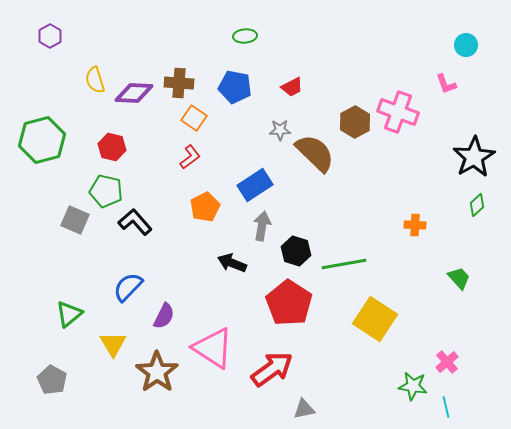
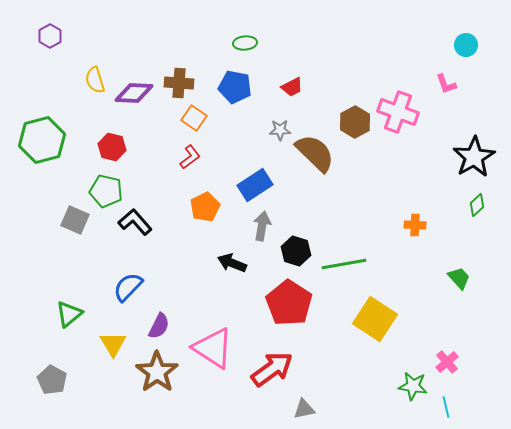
green ellipse at (245, 36): moved 7 px down
purple semicircle at (164, 316): moved 5 px left, 10 px down
